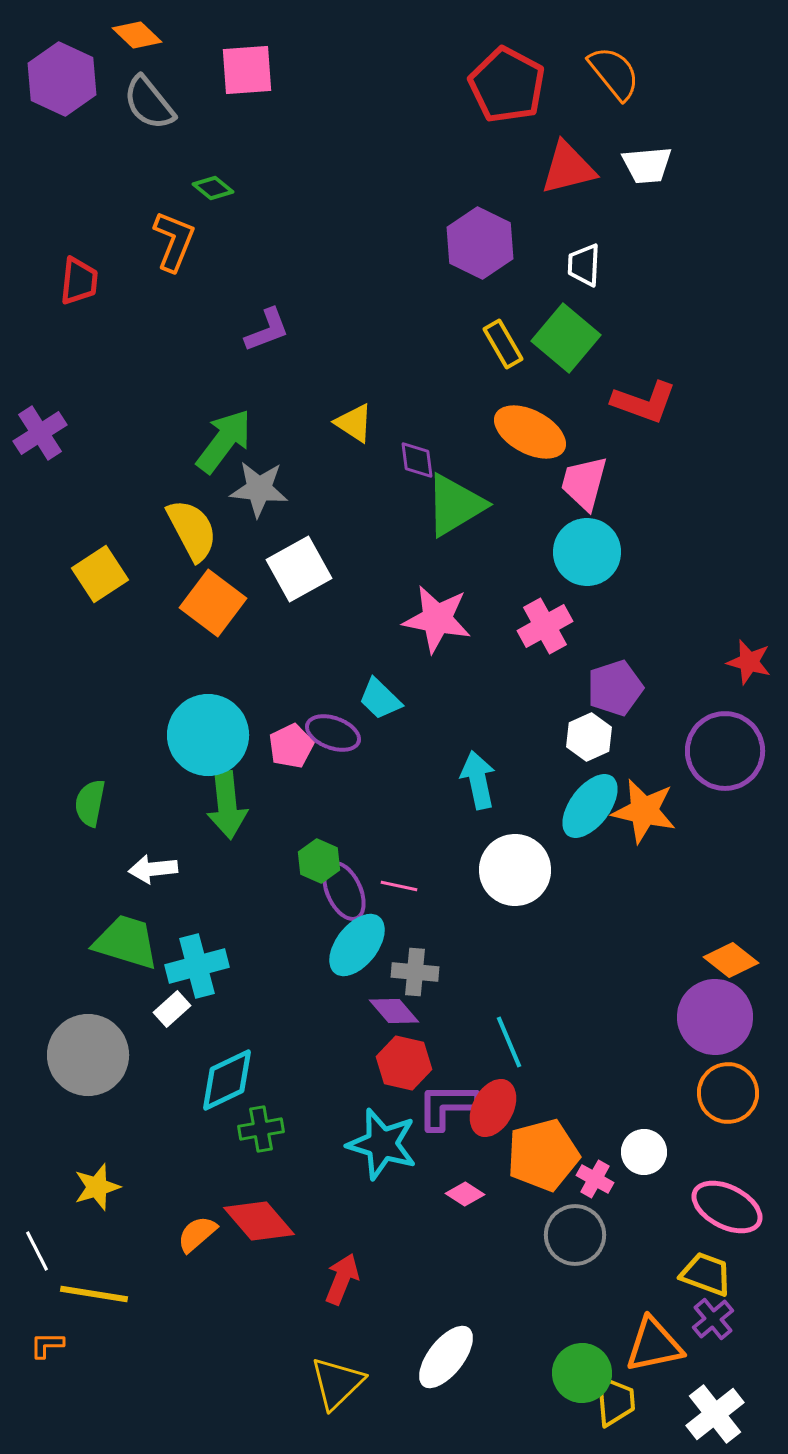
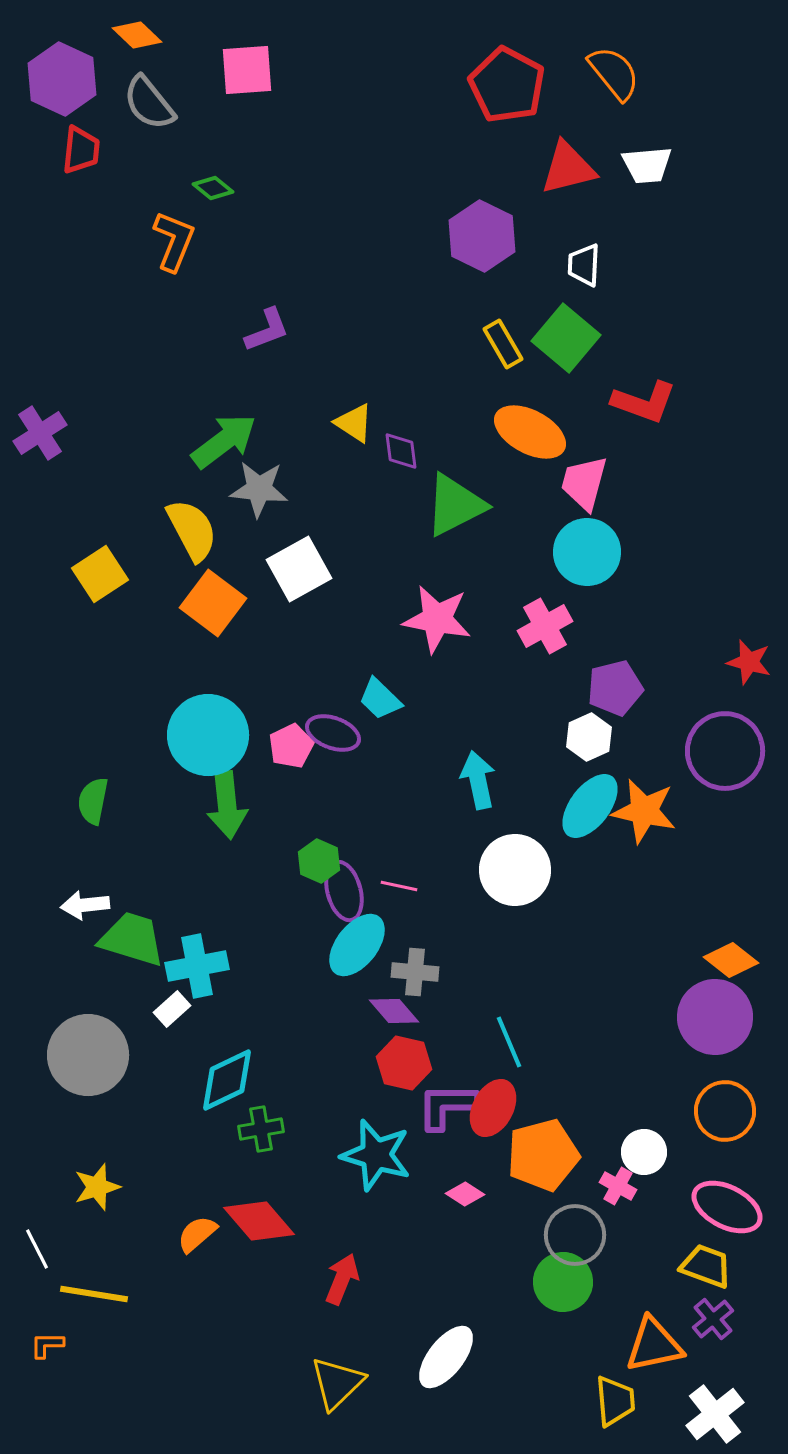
purple hexagon at (480, 243): moved 2 px right, 7 px up
red trapezoid at (79, 281): moved 2 px right, 131 px up
green arrow at (224, 441): rotated 16 degrees clockwise
purple diamond at (417, 460): moved 16 px left, 9 px up
green triangle at (455, 505): rotated 4 degrees clockwise
purple pentagon at (615, 688): rotated 4 degrees clockwise
green semicircle at (90, 803): moved 3 px right, 2 px up
white arrow at (153, 869): moved 68 px left, 36 px down
purple ellipse at (344, 891): rotated 10 degrees clockwise
green trapezoid at (126, 942): moved 6 px right, 3 px up
cyan cross at (197, 966): rotated 4 degrees clockwise
orange circle at (728, 1093): moved 3 px left, 18 px down
cyan star at (382, 1144): moved 6 px left, 11 px down
pink cross at (595, 1179): moved 23 px right, 7 px down
white line at (37, 1251): moved 2 px up
yellow trapezoid at (706, 1274): moved 8 px up
green circle at (582, 1373): moved 19 px left, 91 px up
